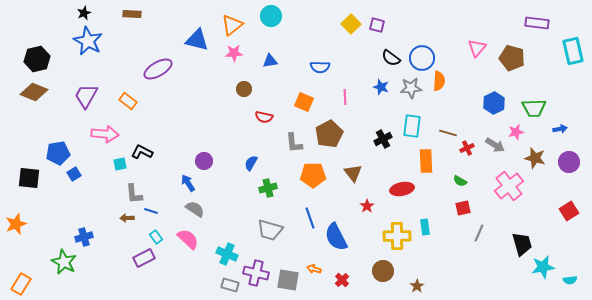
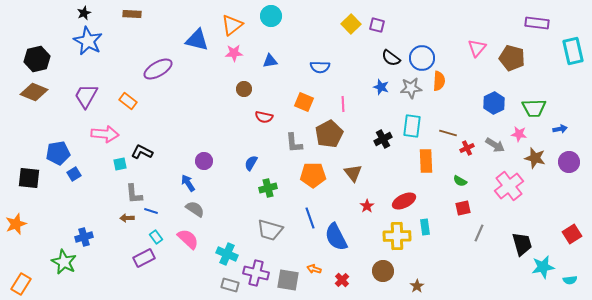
pink line at (345, 97): moved 2 px left, 7 px down
pink star at (516, 132): moved 3 px right, 2 px down; rotated 21 degrees clockwise
red ellipse at (402, 189): moved 2 px right, 12 px down; rotated 15 degrees counterclockwise
red square at (569, 211): moved 3 px right, 23 px down
